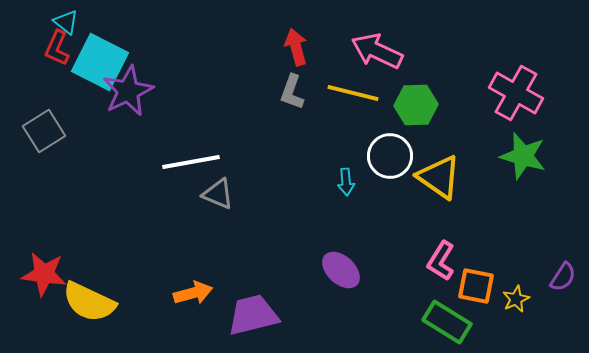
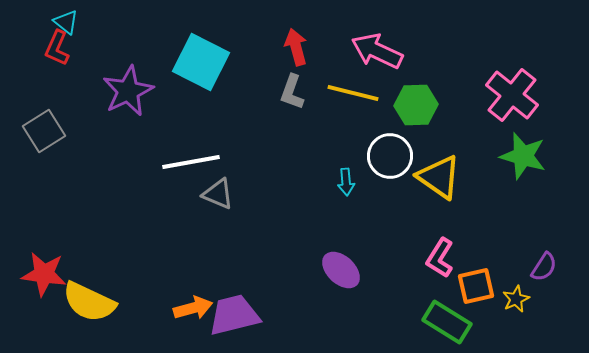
cyan square: moved 101 px right
pink cross: moved 4 px left, 2 px down; rotated 10 degrees clockwise
pink L-shape: moved 1 px left, 3 px up
purple semicircle: moved 19 px left, 10 px up
orange square: rotated 24 degrees counterclockwise
orange arrow: moved 15 px down
purple trapezoid: moved 19 px left
